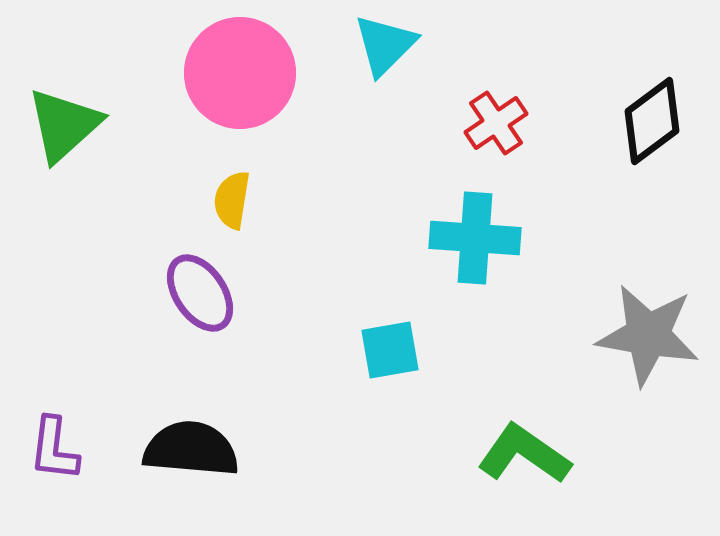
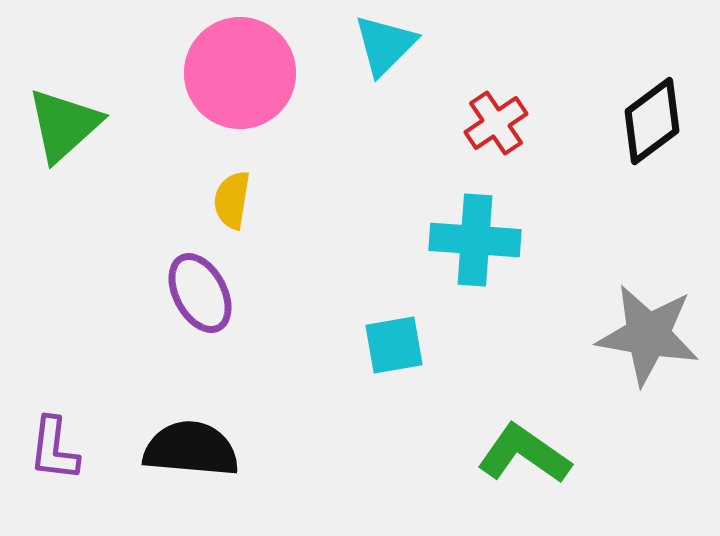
cyan cross: moved 2 px down
purple ellipse: rotated 6 degrees clockwise
cyan square: moved 4 px right, 5 px up
